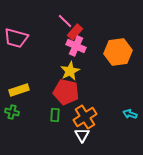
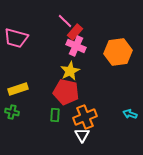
yellow rectangle: moved 1 px left, 1 px up
orange cross: rotated 10 degrees clockwise
